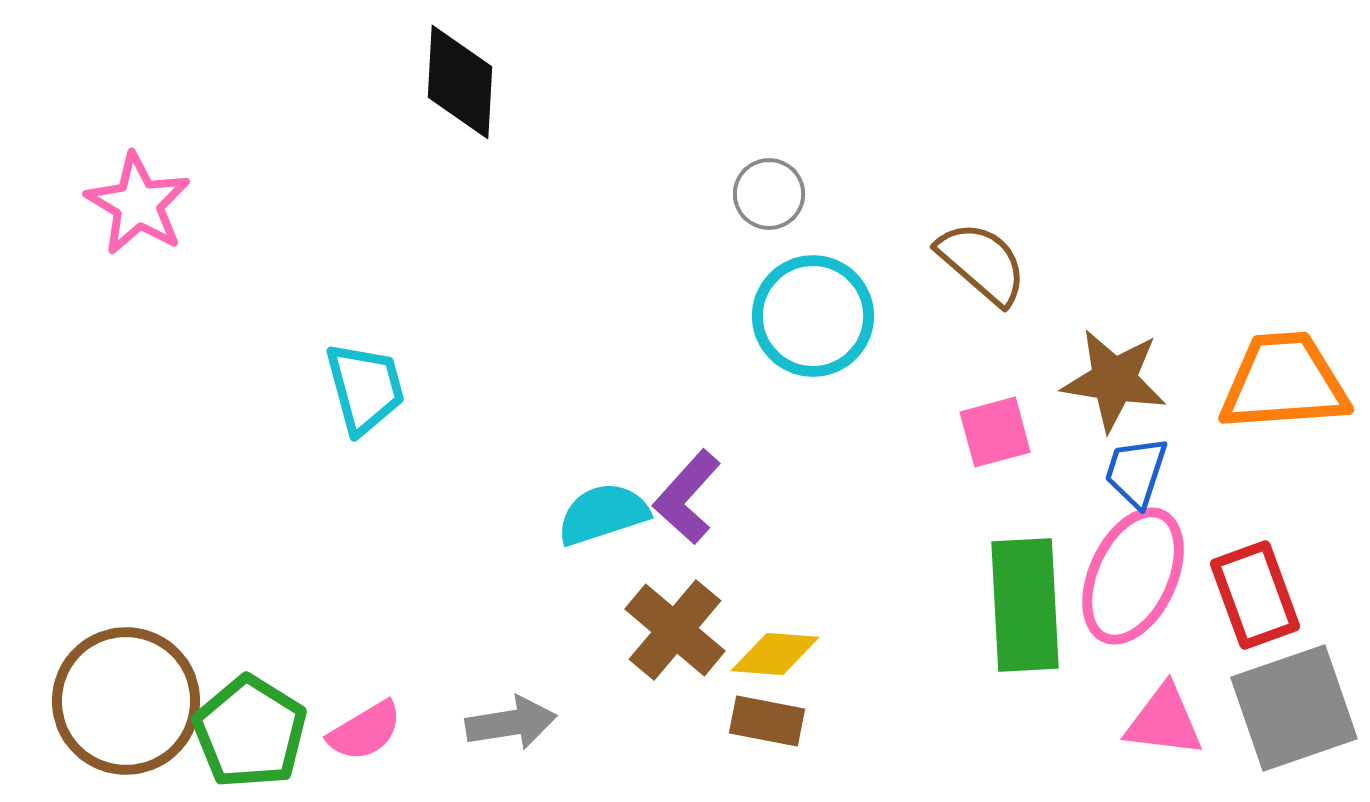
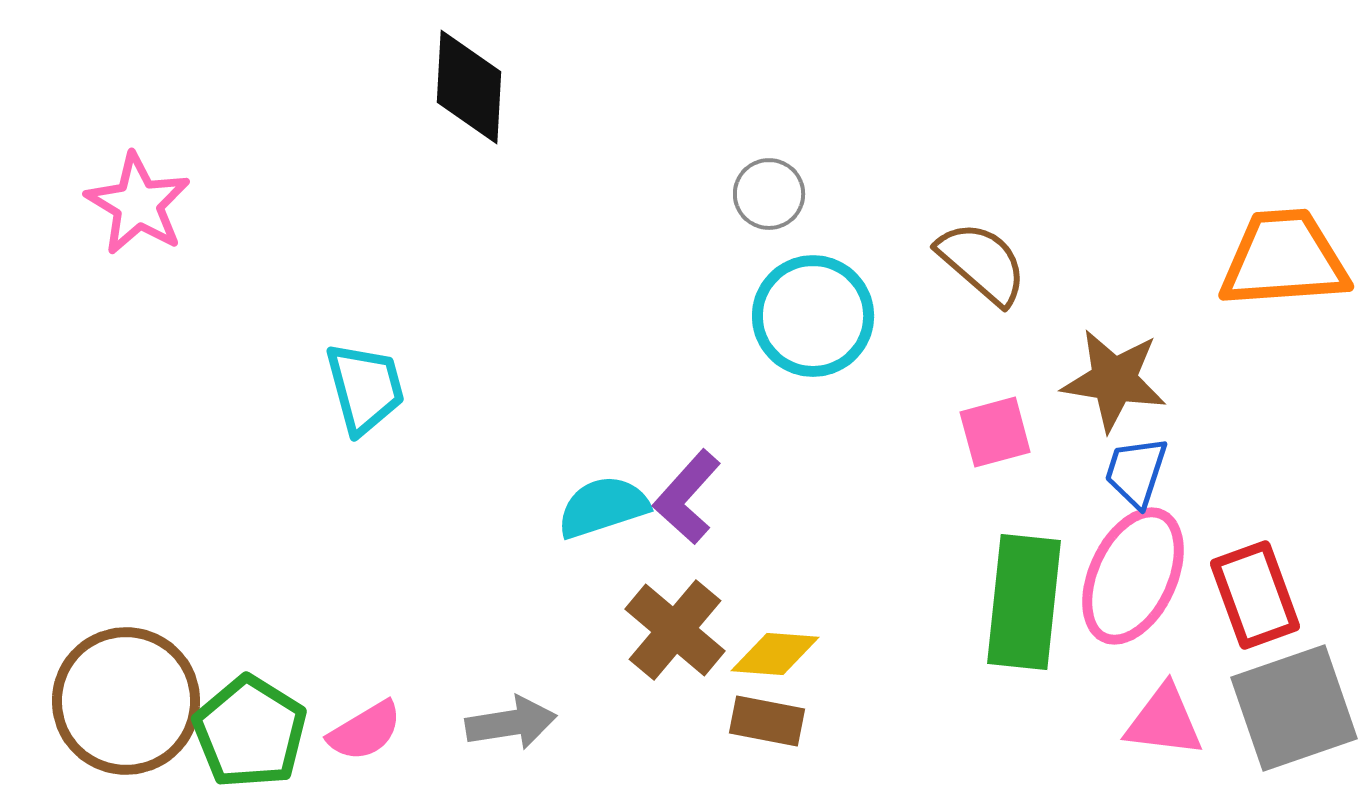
black diamond: moved 9 px right, 5 px down
orange trapezoid: moved 123 px up
cyan semicircle: moved 7 px up
green rectangle: moved 1 px left, 3 px up; rotated 9 degrees clockwise
